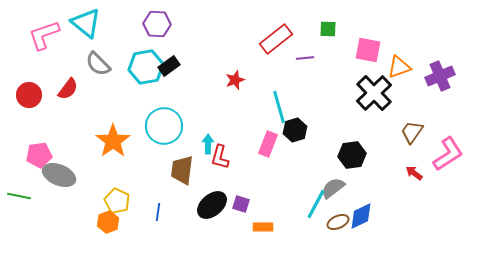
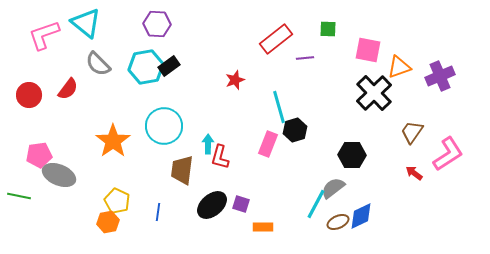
black hexagon at (352, 155): rotated 8 degrees clockwise
orange hexagon at (108, 222): rotated 10 degrees clockwise
